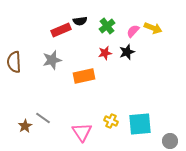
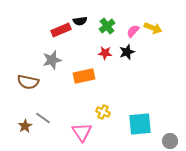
red star: rotated 16 degrees clockwise
brown semicircle: moved 14 px right, 20 px down; rotated 75 degrees counterclockwise
yellow cross: moved 8 px left, 9 px up
